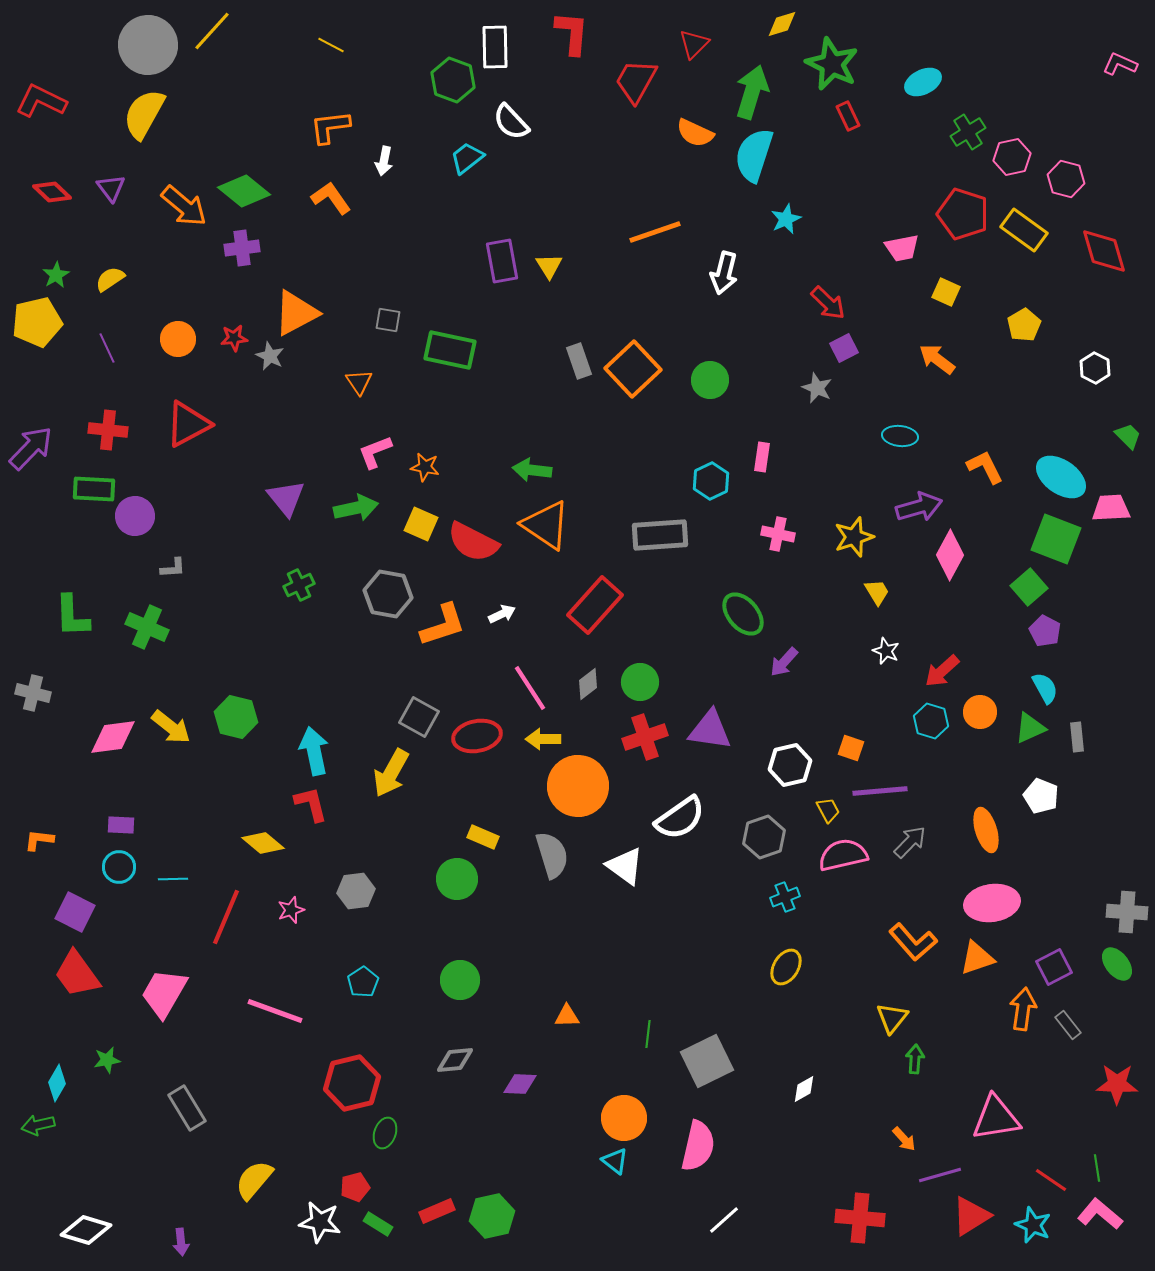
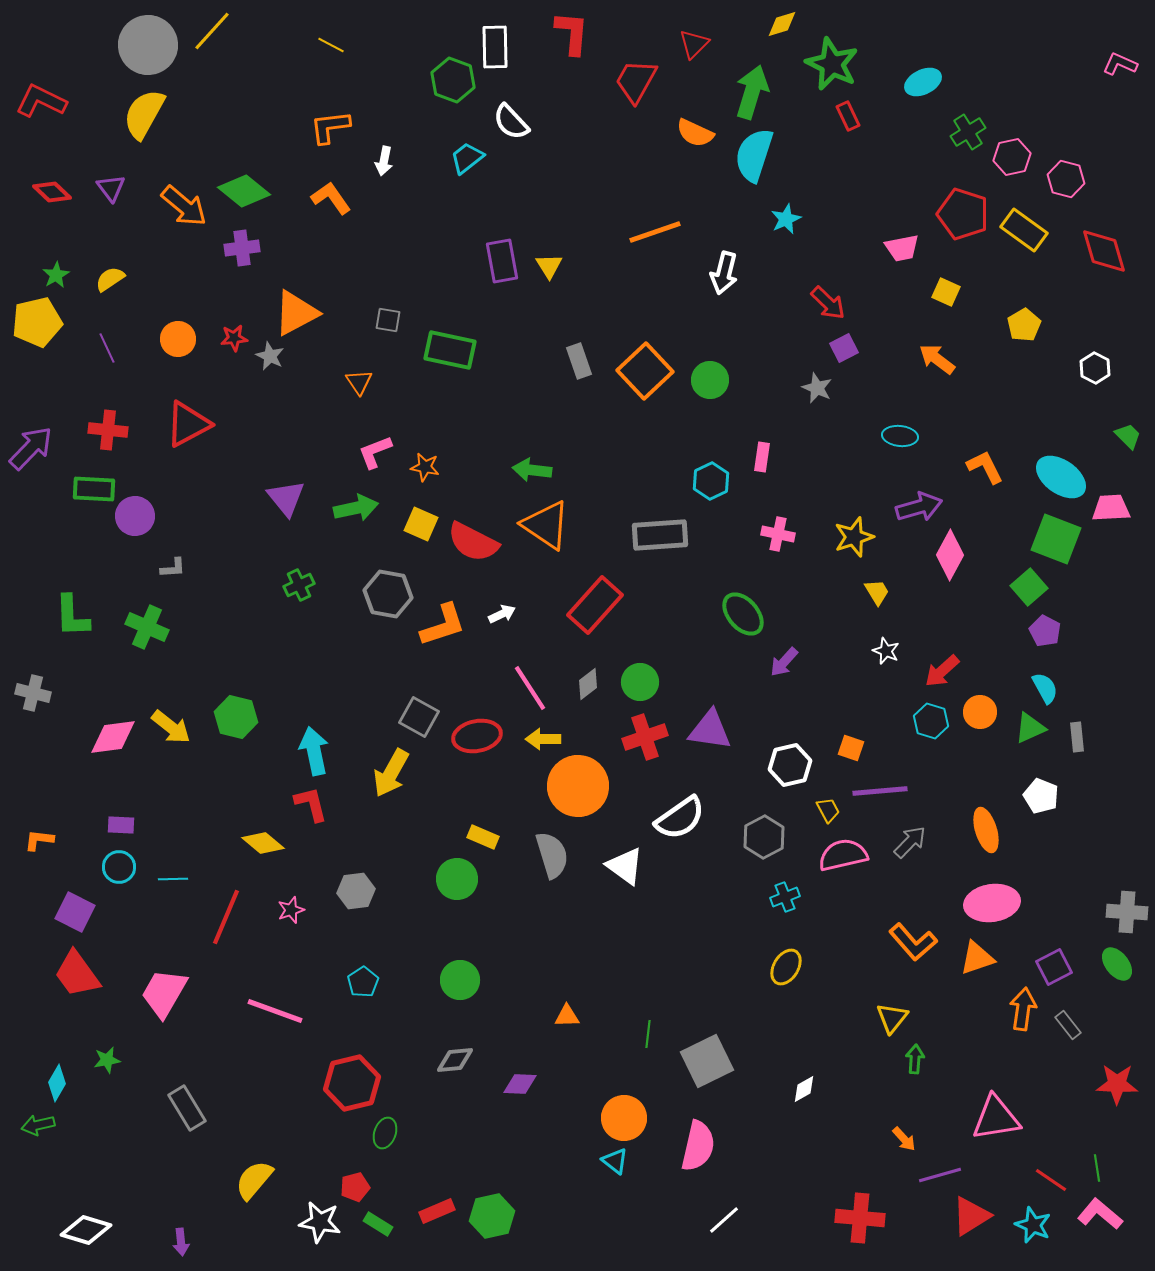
orange square at (633, 369): moved 12 px right, 2 px down
gray hexagon at (764, 837): rotated 9 degrees counterclockwise
